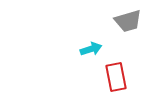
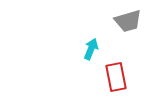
cyan arrow: rotated 50 degrees counterclockwise
